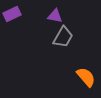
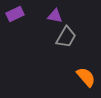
purple rectangle: moved 3 px right
gray trapezoid: moved 3 px right
